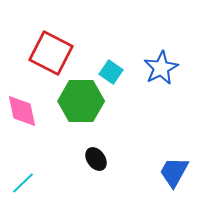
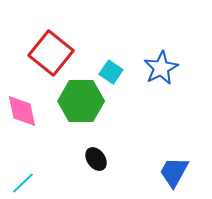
red square: rotated 12 degrees clockwise
